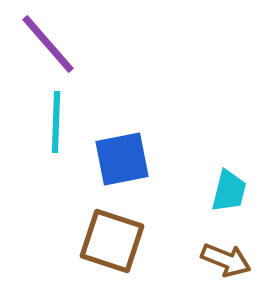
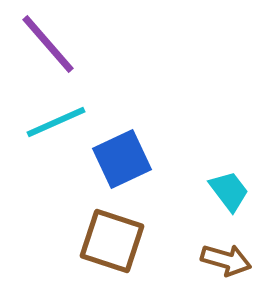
cyan line: rotated 64 degrees clockwise
blue square: rotated 14 degrees counterclockwise
cyan trapezoid: rotated 51 degrees counterclockwise
brown arrow: rotated 6 degrees counterclockwise
